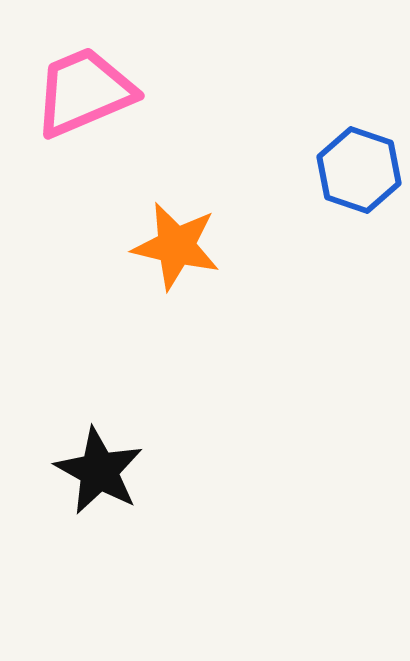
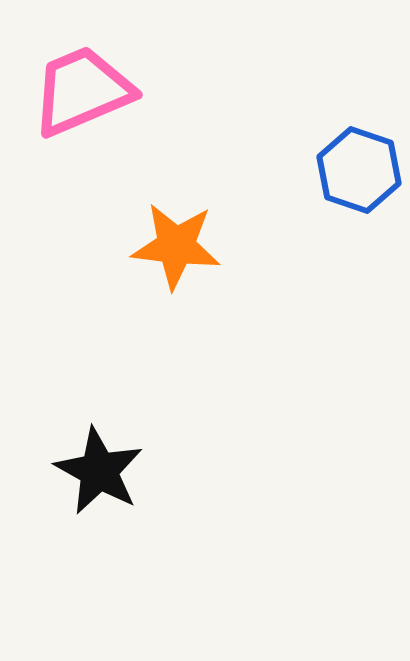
pink trapezoid: moved 2 px left, 1 px up
orange star: rotated 6 degrees counterclockwise
